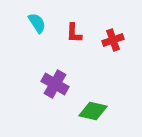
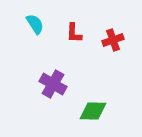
cyan semicircle: moved 2 px left, 1 px down
purple cross: moved 2 px left
green diamond: rotated 12 degrees counterclockwise
